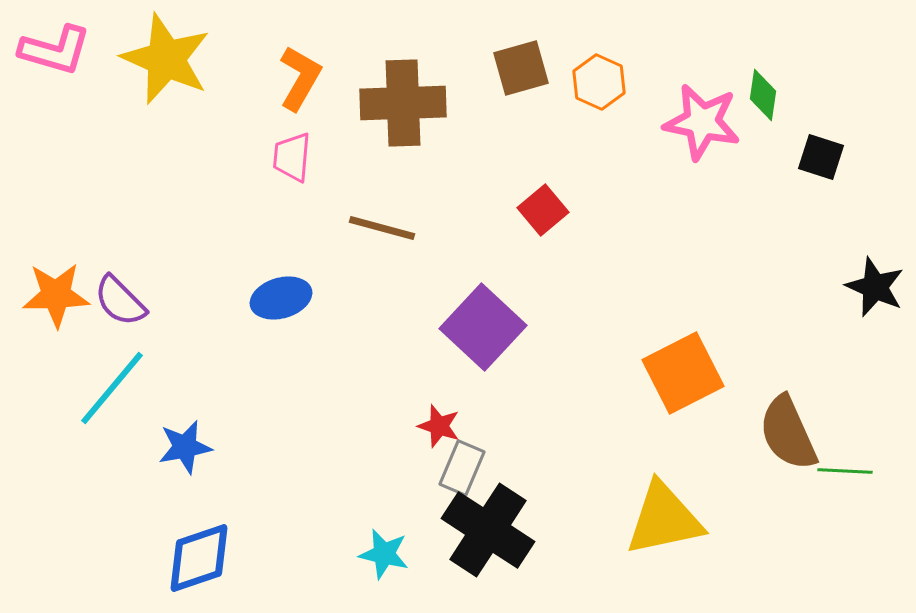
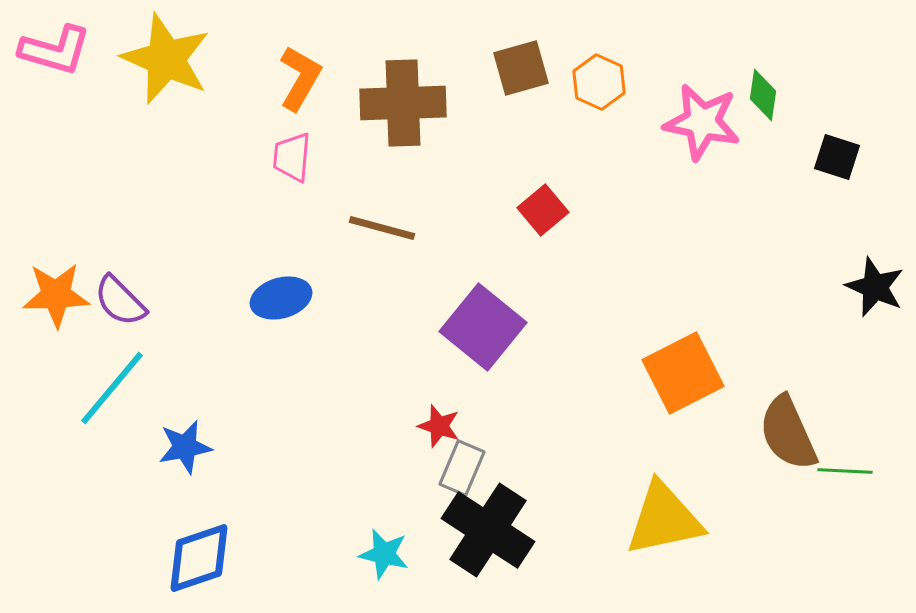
black square: moved 16 px right
purple square: rotated 4 degrees counterclockwise
